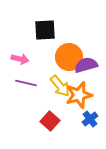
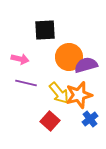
yellow arrow: moved 1 px left, 7 px down
